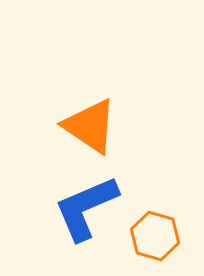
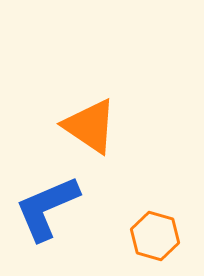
blue L-shape: moved 39 px left
